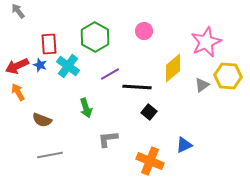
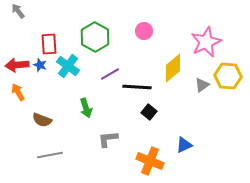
red arrow: moved 1 px up; rotated 20 degrees clockwise
